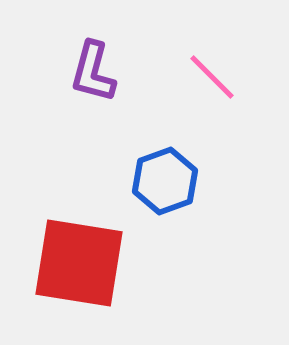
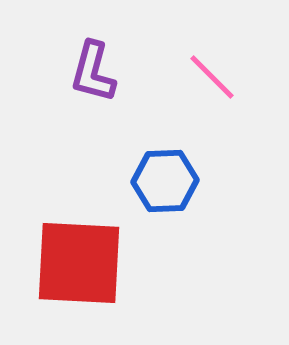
blue hexagon: rotated 18 degrees clockwise
red square: rotated 6 degrees counterclockwise
